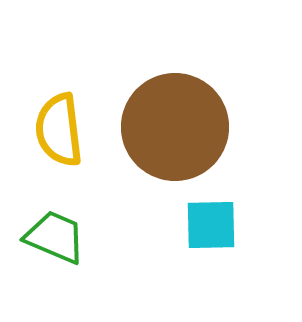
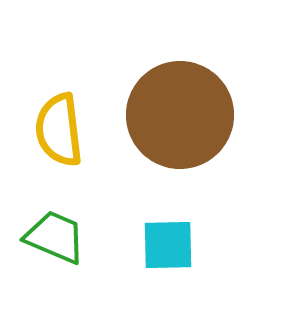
brown circle: moved 5 px right, 12 px up
cyan square: moved 43 px left, 20 px down
